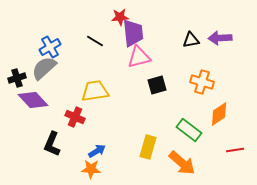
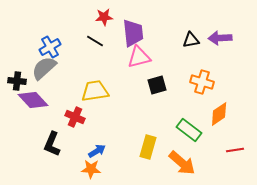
red star: moved 16 px left
black cross: moved 3 px down; rotated 24 degrees clockwise
